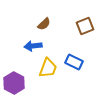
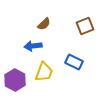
yellow trapezoid: moved 4 px left, 4 px down
purple hexagon: moved 1 px right, 3 px up
